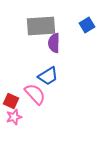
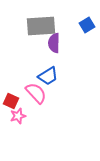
pink semicircle: moved 1 px right, 1 px up
pink star: moved 4 px right, 1 px up
